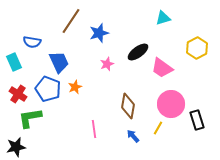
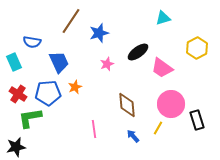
blue pentagon: moved 4 px down; rotated 25 degrees counterclockwise
brown diamond: moved 1 px left, 1 px up; rotated 15 degrees counterclockwise
